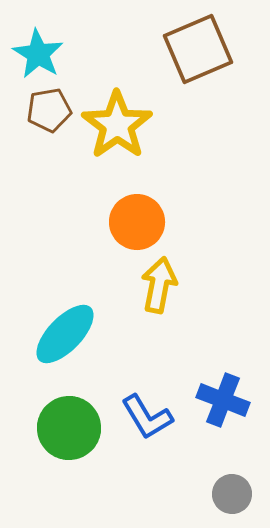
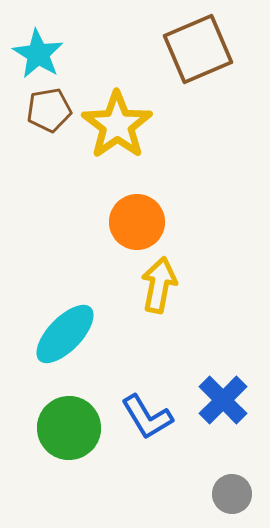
blue cross: rotated 24 degrees clockwise
